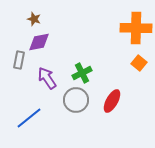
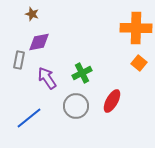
brown star: moved 2 px left, 5 px up
gray circle: moved 6 px down
